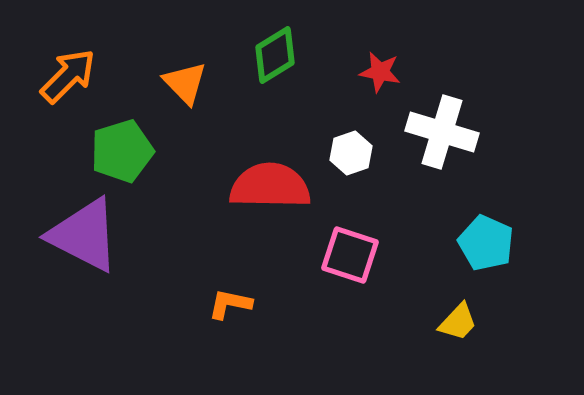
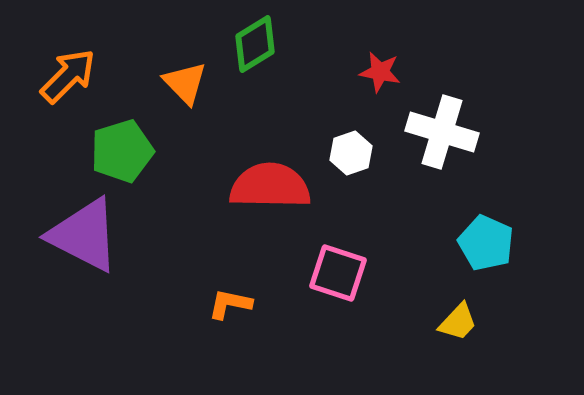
green diamond: moved 20 px left, 11 px up
pink square: moved 12 px left, 18 px down
